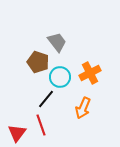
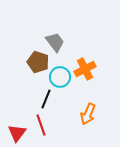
gray trapezoid: moved 2 px left
orange cross: moved 5 px left, 4 px up
black line: rotated 18 degrees counterclockwise
orange arrow: moved 5 px right, 6 px down
